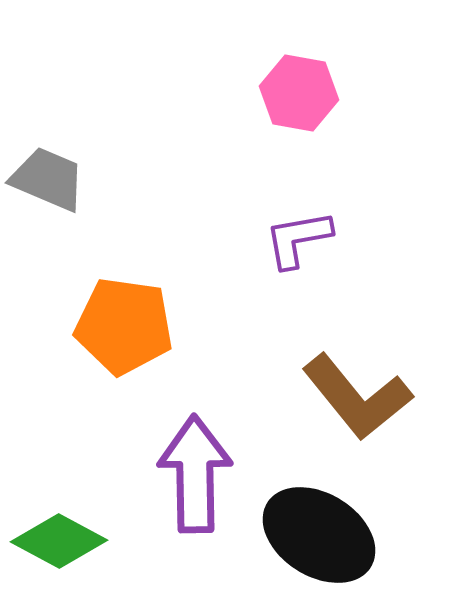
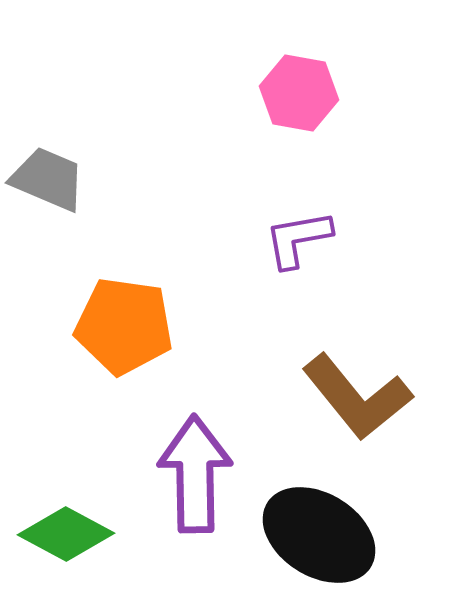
green diamond: moved 7 px right, 7 px up
